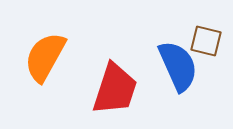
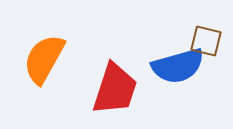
orange semicircle: moved 1 px left, 2 px down
blue semicircle: rotated 98 degrees clockwise
